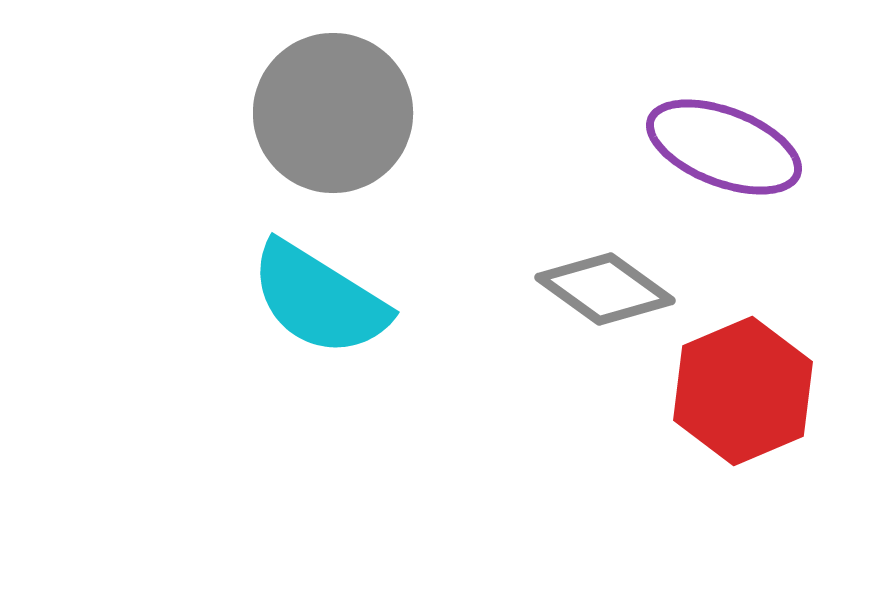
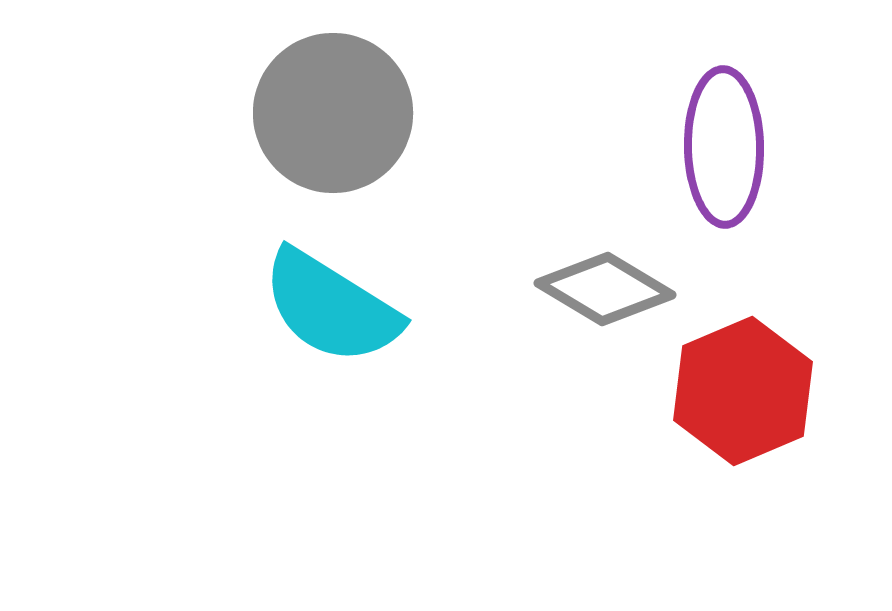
purple ellipse: rotated 68 degrees clockwise
gray diamond: rotated 5 degrees counterclockwise
cyan semicircle: moved 12 px right, 8 px down
